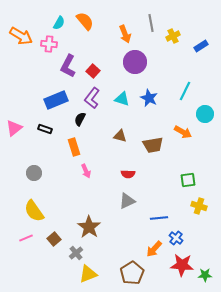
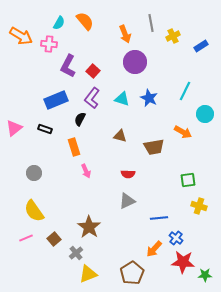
brown trapezoid at (153, 145): moved 1 px right, 2 px down
red star at (182, 265): moved 1 px right, 3 px up
